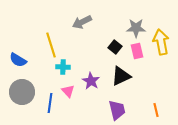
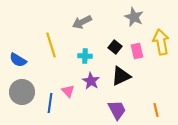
gray star: moved 2 px left, 11 px up; rotated 24 degrees clockwise
cyan cross: moved 22 px right, 11 px up
purple trapezoid: rotated 15 degrees counterclockwise
